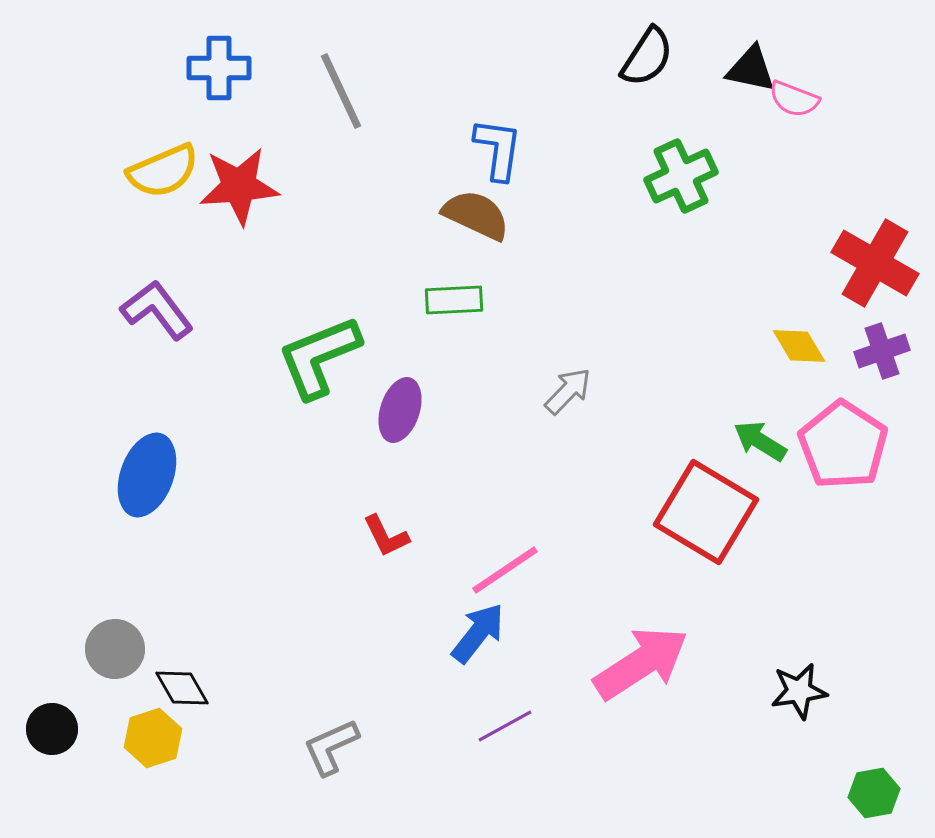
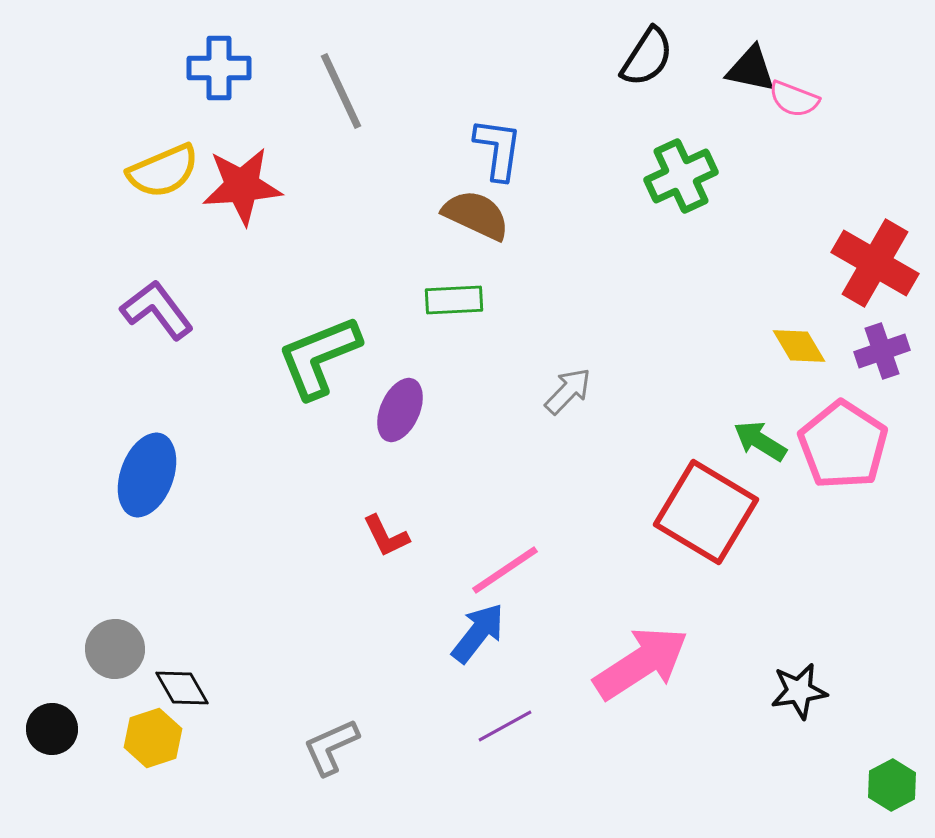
red star: moved 3 px right
purple ellipse: rotated 6 degrees clockwise
green hexagon: moved 18 px right, 8 px up; rotated 18 degrees counterclockwise
